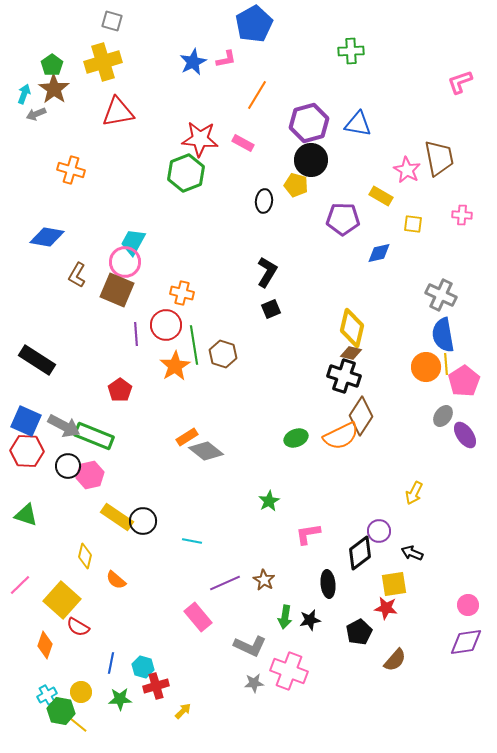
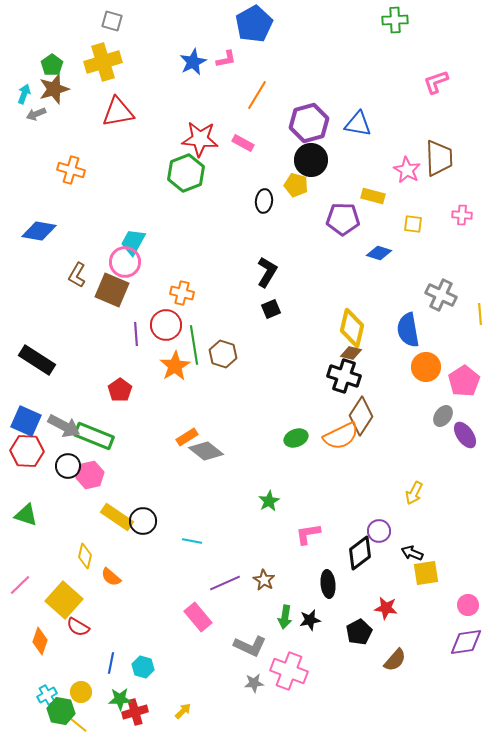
green cross at (351, 51): moved 44 px right, 31 px up
pink L-shape at (460, 82): moved 24 px left
brown star at (54, 89): rotated 20 degrees clockwise
brown trapezoid at (439, 158): rotated 9 degrees clockwise
yellow rectangle at (381, 196): moved 8 px left; rotated 15 degrees counterclockwise
blue diamond at (47, 237): moved 8 px left, 6 px up
blue diamond at (379, 253): rotated 30 degrees clockwise
brown square at (117, 290): moved 5 px left
blue semicircle at (443, 335): moved 35 px left, 5 px up
yellow line at (446, 364): moved 34 px right, 50 px up
orange semicircle at (116, 580): moved 5 px left, 3 px up
yellow square at (394, 584): moved 32 px right, 11 px up
yellow square at (62, 600): moved 2 px right
orange diamond at (45, 645): moved 5 px left, 4 px up
red cross at (156, 686): moved 21 px left, 26 px down
